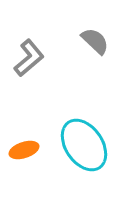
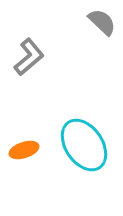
gray semicircle: moved 7 px right, 19 px up
gray L-shape: moved 1 px up
